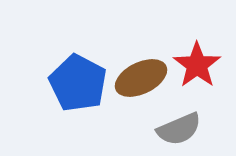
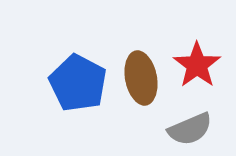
brown ellipse: rotated 75 degrees counterclockwise
gray semicircle: moved 11 px right
